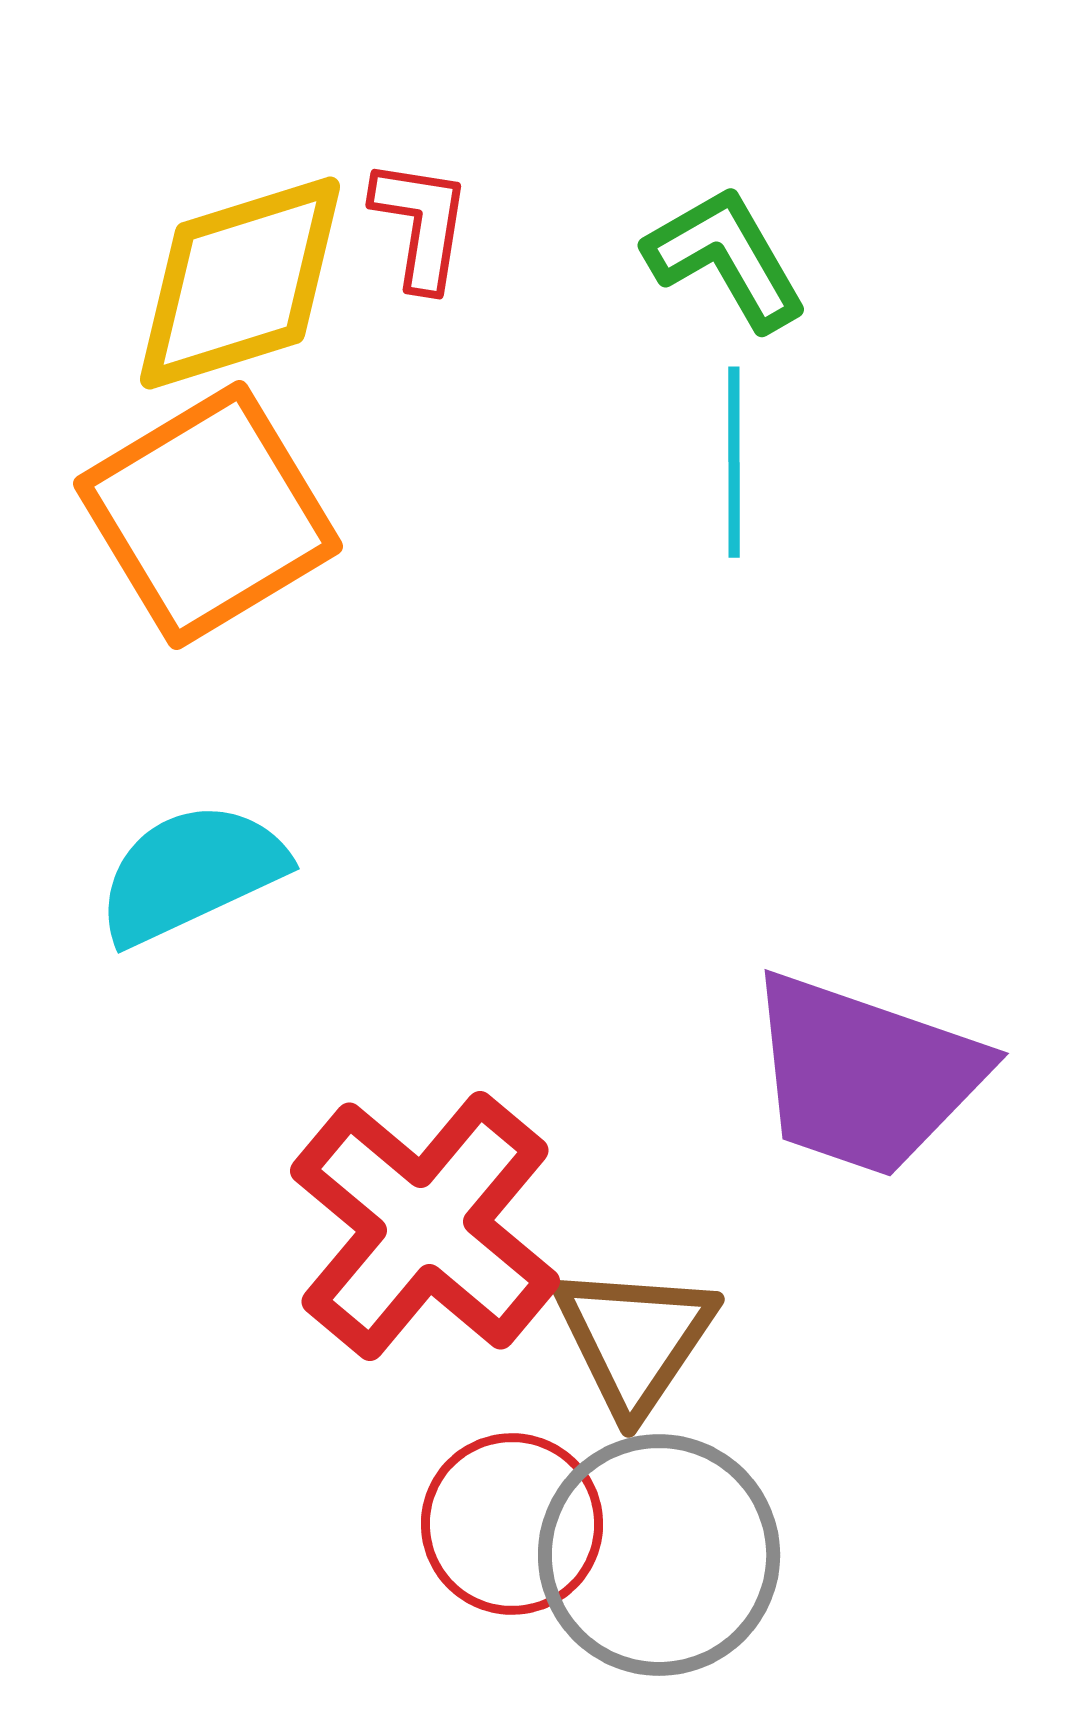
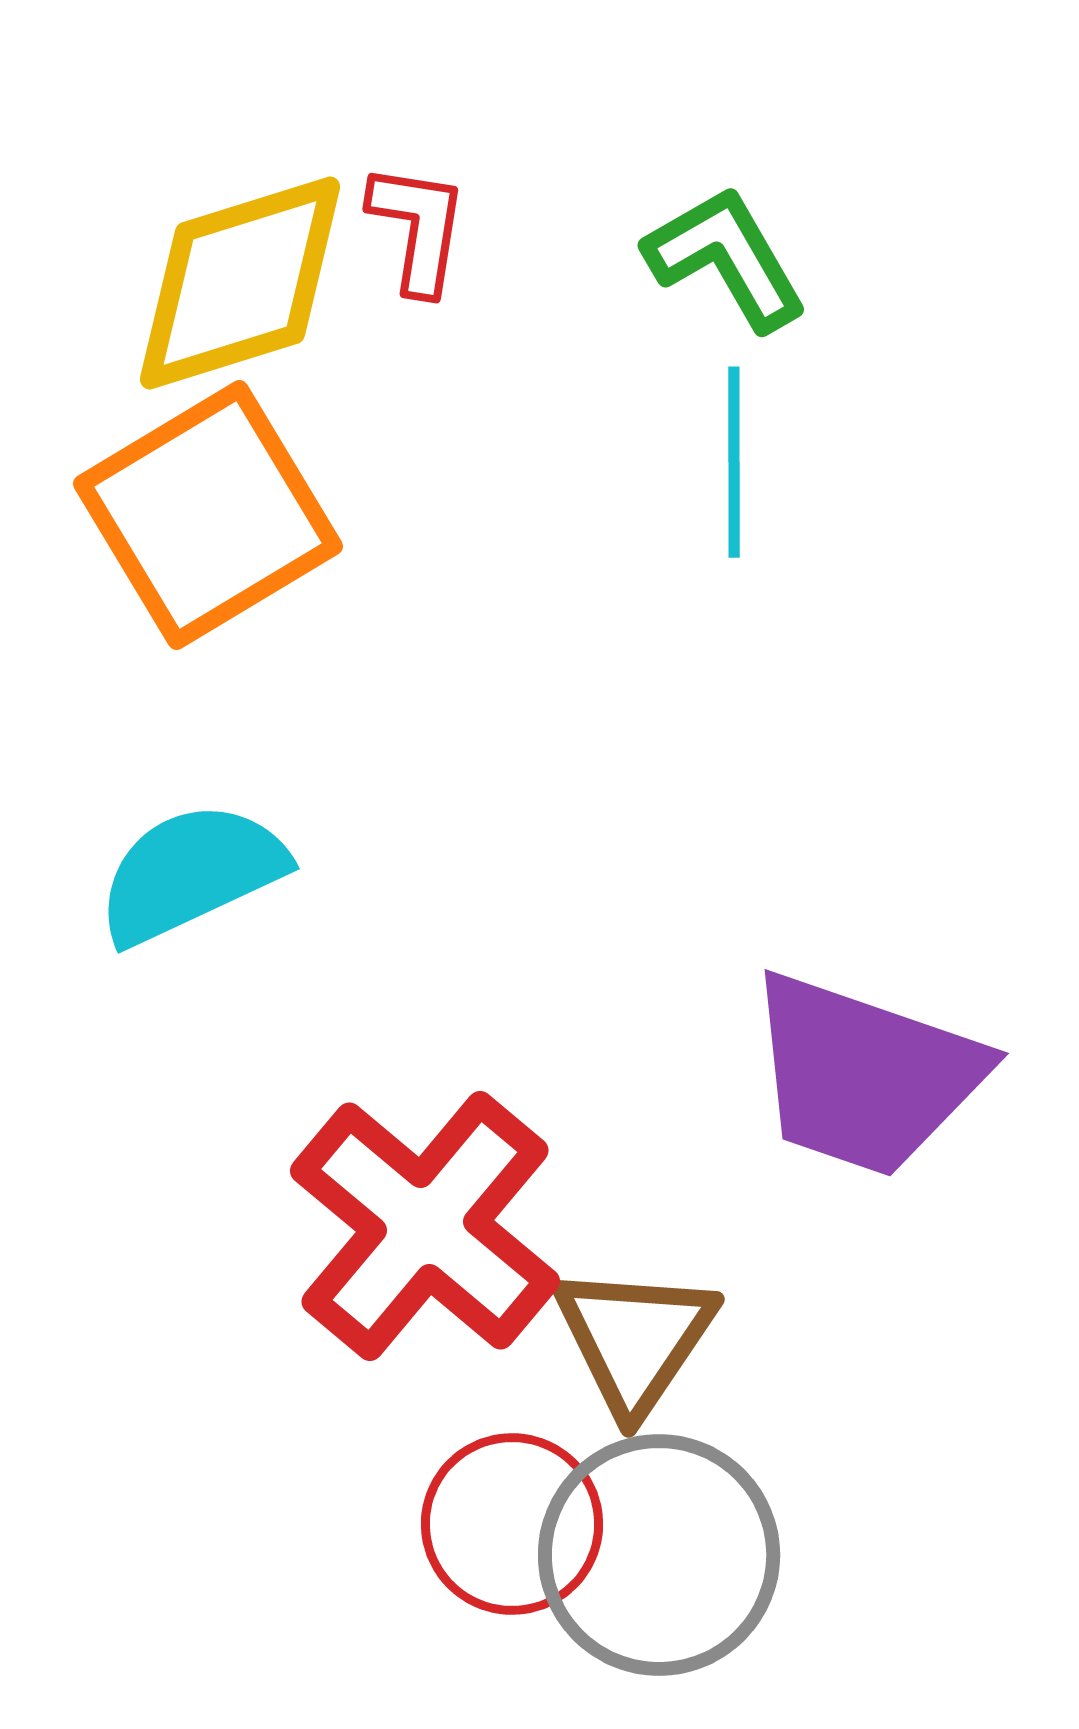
red L-shape: moved 3 px left, 4 px down
